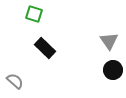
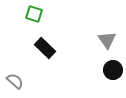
gray triangle: moved 2 px left, 1 px up
